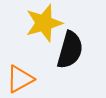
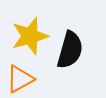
yellow star: moved 14 px left, 13 px down
